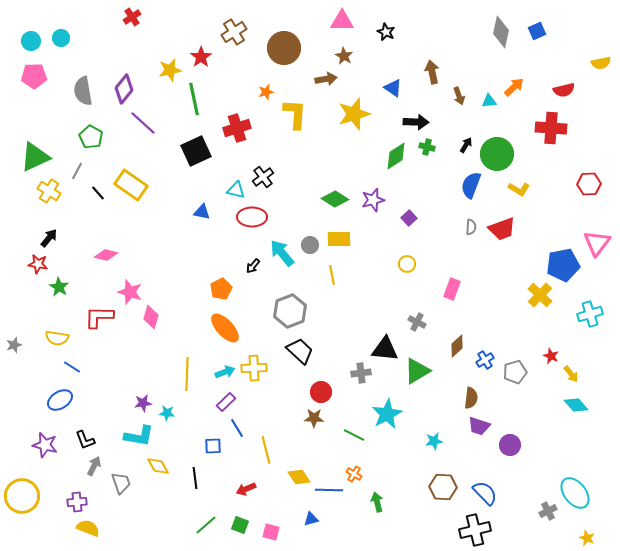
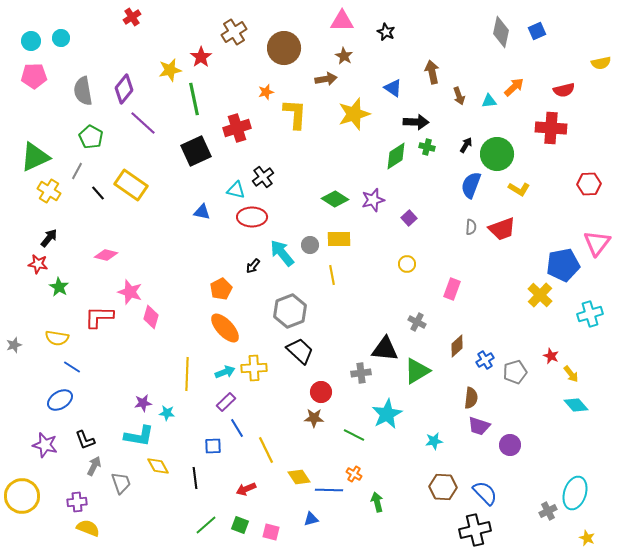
yellow line at (266, 450): rotated 12 degrees counterclockwise
cyan ellipse at (575, 493): rotated 56 degrees clockwise
